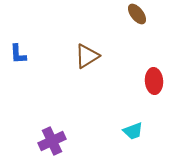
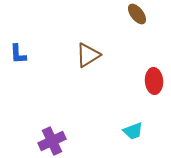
brown triangle: moved 1 px right, 1 px up
